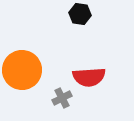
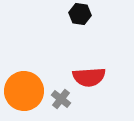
orange circle: moved 2 px right, 21 px down
gray cross: moved 1 px left, 1 px down; rotated 24 degrees counterclockwise
